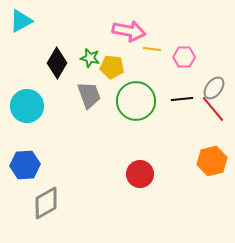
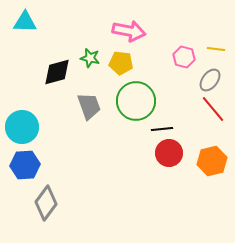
cyan triangle: moved 4 px right, 1 px down; rotated 30 degrees clockwise
yellow line: moved 64 px right
pink hexagon: rotated 15 degrees clockwise
black diamond: moved 9 px down; rotated 44 degrees clockwise
yellow pentagon: moved 9 px right, 4 px up
gray ellipse: moved 4 px left, 8 px up
gray trapezoid: moved 11 px down
black line: moved 20 px left, 30 px down
cyan circle: moved 5 px left, 21 px down
red circle: moved 29 px right, 21 px up
gray diamond: rotated 24 degrees counterclockwise
